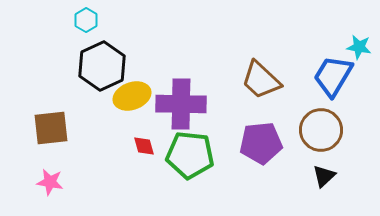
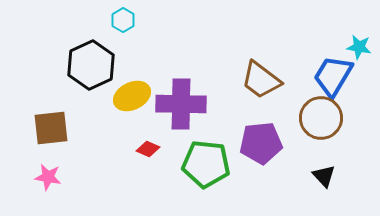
cyan hexagon: moved 37 px right
black hexagon: moved 11 px left, 1 px up
brown trapezoid: rotated 6 degrees counterclockwise
yellow ellipse: rotated 6 degrees counterclockwise
brown circle: moved 12 px up
red diamond: moved 4 px right, 3 px down; rotated 50 degrees counterclockwise
green pentagon: moved 16 px right, 9 px down
black triangle: rotated 30 degrees counterclockwise
pink star: moved 2 px left, 5 px up
